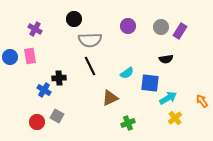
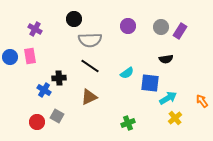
black line: rotated 30 degrees counterclockwise
brown triangle: moved 21 px left, 1 px up
